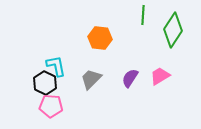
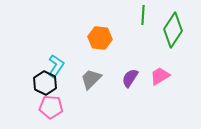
cyan L-shape: rotated 45 degrees clockwise
pink pentagon: moved 1 px down
